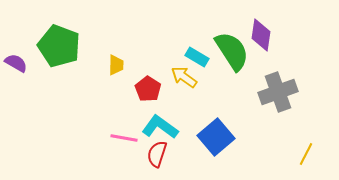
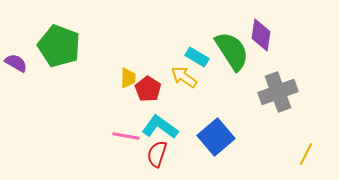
yellow trapezoid: moved 12 px right, 13 px down
pink line: moved 2 px right, 2 px up
